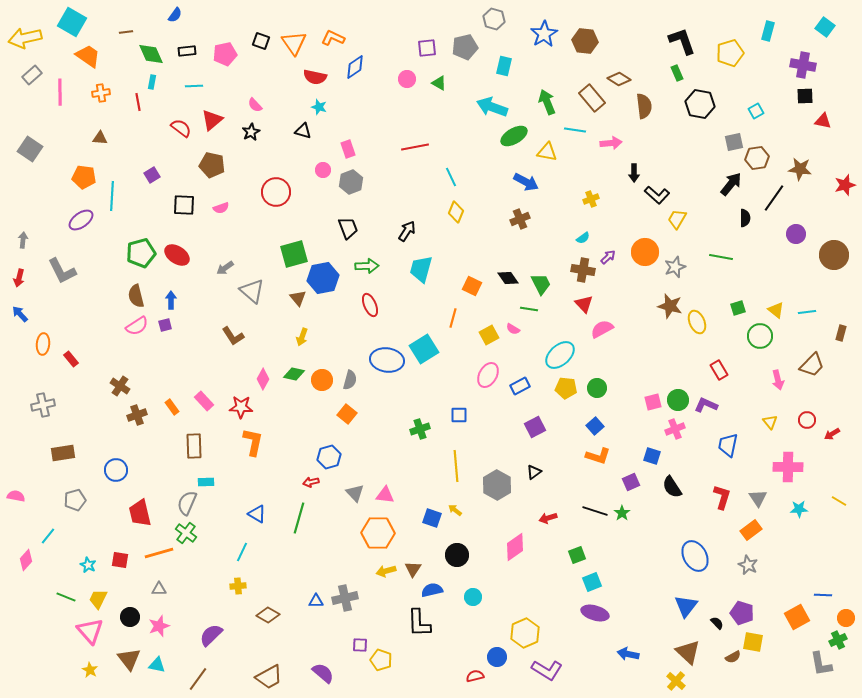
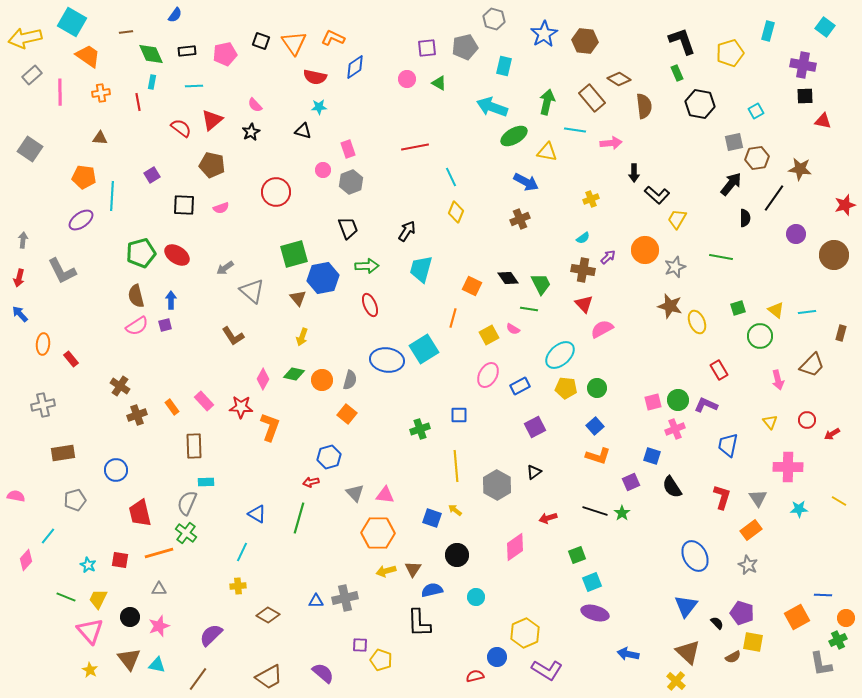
green arrow at (547, 102): rotated 35 degrees clockwise
cyan star at (319, 107): rotated 21 degrees counterclockwise
red star at (845, 185): moved 20 px down
orange circle at (645, 252): moved 2 px up
orange L-shape at (253, 442): moved 17 px right, 15 px up; rotated 8 degrees clockwise
cyan circle at (473, 597): moved 3 px right
